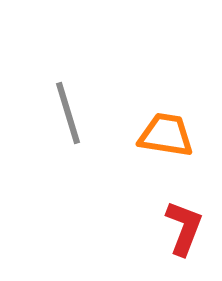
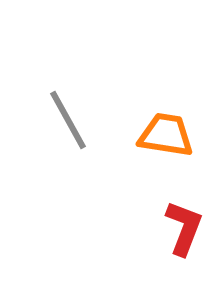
gray line: moved 7 px down; rotated 12 degrees counterclockwise
